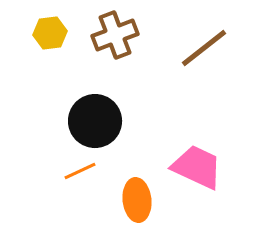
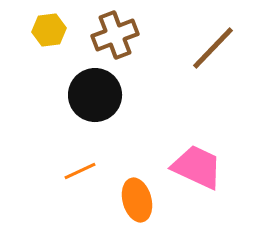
yellow hexagon: moved 1 px left, 3 px up
brown line: moved 9 px right; rotated 8 degrees counterclockwise
black circle: moved 26 px up
orange ellipse: rotated 9 degrees counterclockwise
